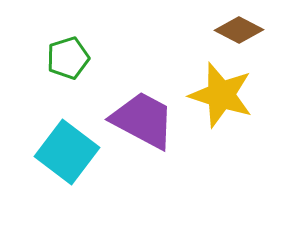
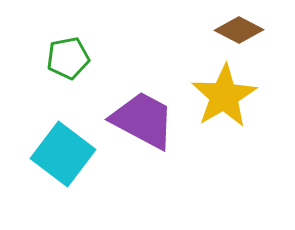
green pentagon: rotated 6 degrees clockwise
yellow star: moved 3 px right, 1 px down; rotated 24 degrees clockwise
cyan square: moved 4 px left, 2 px down
